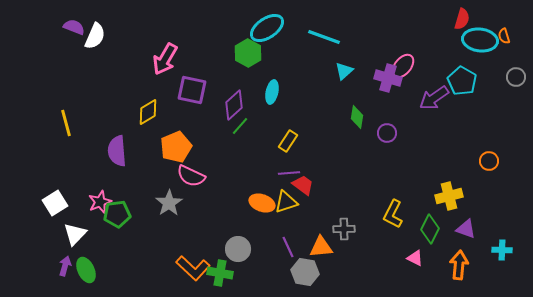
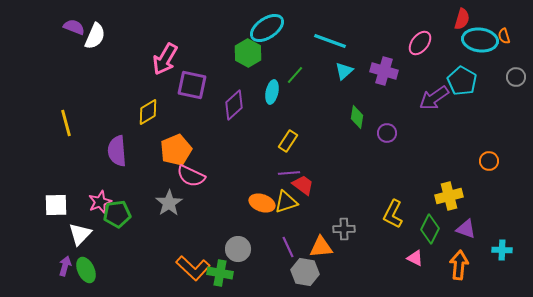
cyan line at (324, 37): moved 6 px right, 4 px down
pink ellipse at (403, 66): moved 17 px right, 23 px up
purple cross at (388, 78): moved 4 px left, 7 px up
purple square at (192, 90): moved 5 px up
green line at (240, 126): moved 55 px right, 51 px up
orange pentagon at (176, 147): moved 3 px down
white square at (55, 203): moved 1 px right, 2 px down; rotated 30 degrees clockwise
white triangle at (75, 234): moved 5 px right
